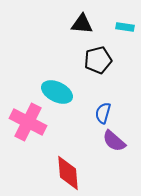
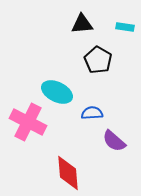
black triangle: rotated 10 degrees counterclockwise
black pentagon: rotated 28 degrees counterclockwise
blue semicircle: moved 11 px left; rotated 70 degrees clockwise
